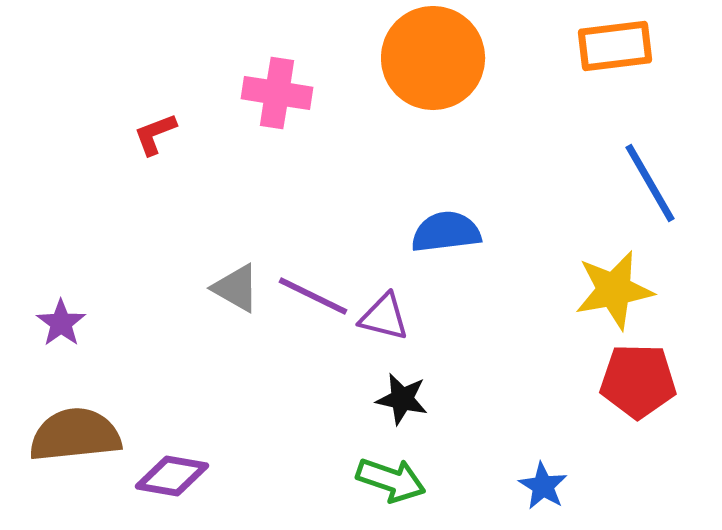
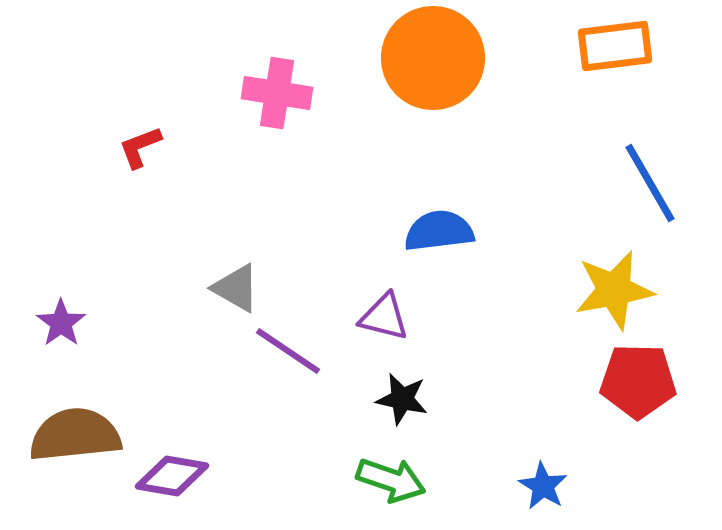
red L-shape: moved 15 px left, 13 px down
blue semicircle: moved 7 px left, 1 px up
purple line: moved 25 px left, 55 px down; rotated 8 degrees clockwise
